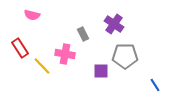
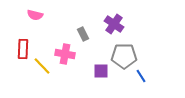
pink semicircle: moved 3 px right
red rectangle: moved 3 px right, 1 px down; rotated 36 degrees clockwise
gray pentagon: moved 1 px left
blue line: moved 14 px left, 9 px up
